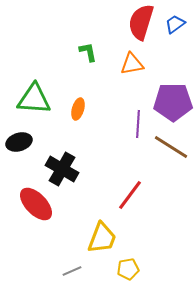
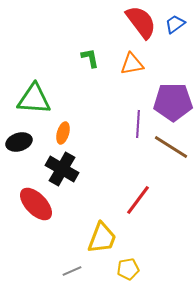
red semicircle: rotated 126 degrees clockwise
green L-shape: moved 2 px right, 6 px down
orange ellipse: moved 15 px left, 24 px down
red line: moved 8 px right, 5 px down
